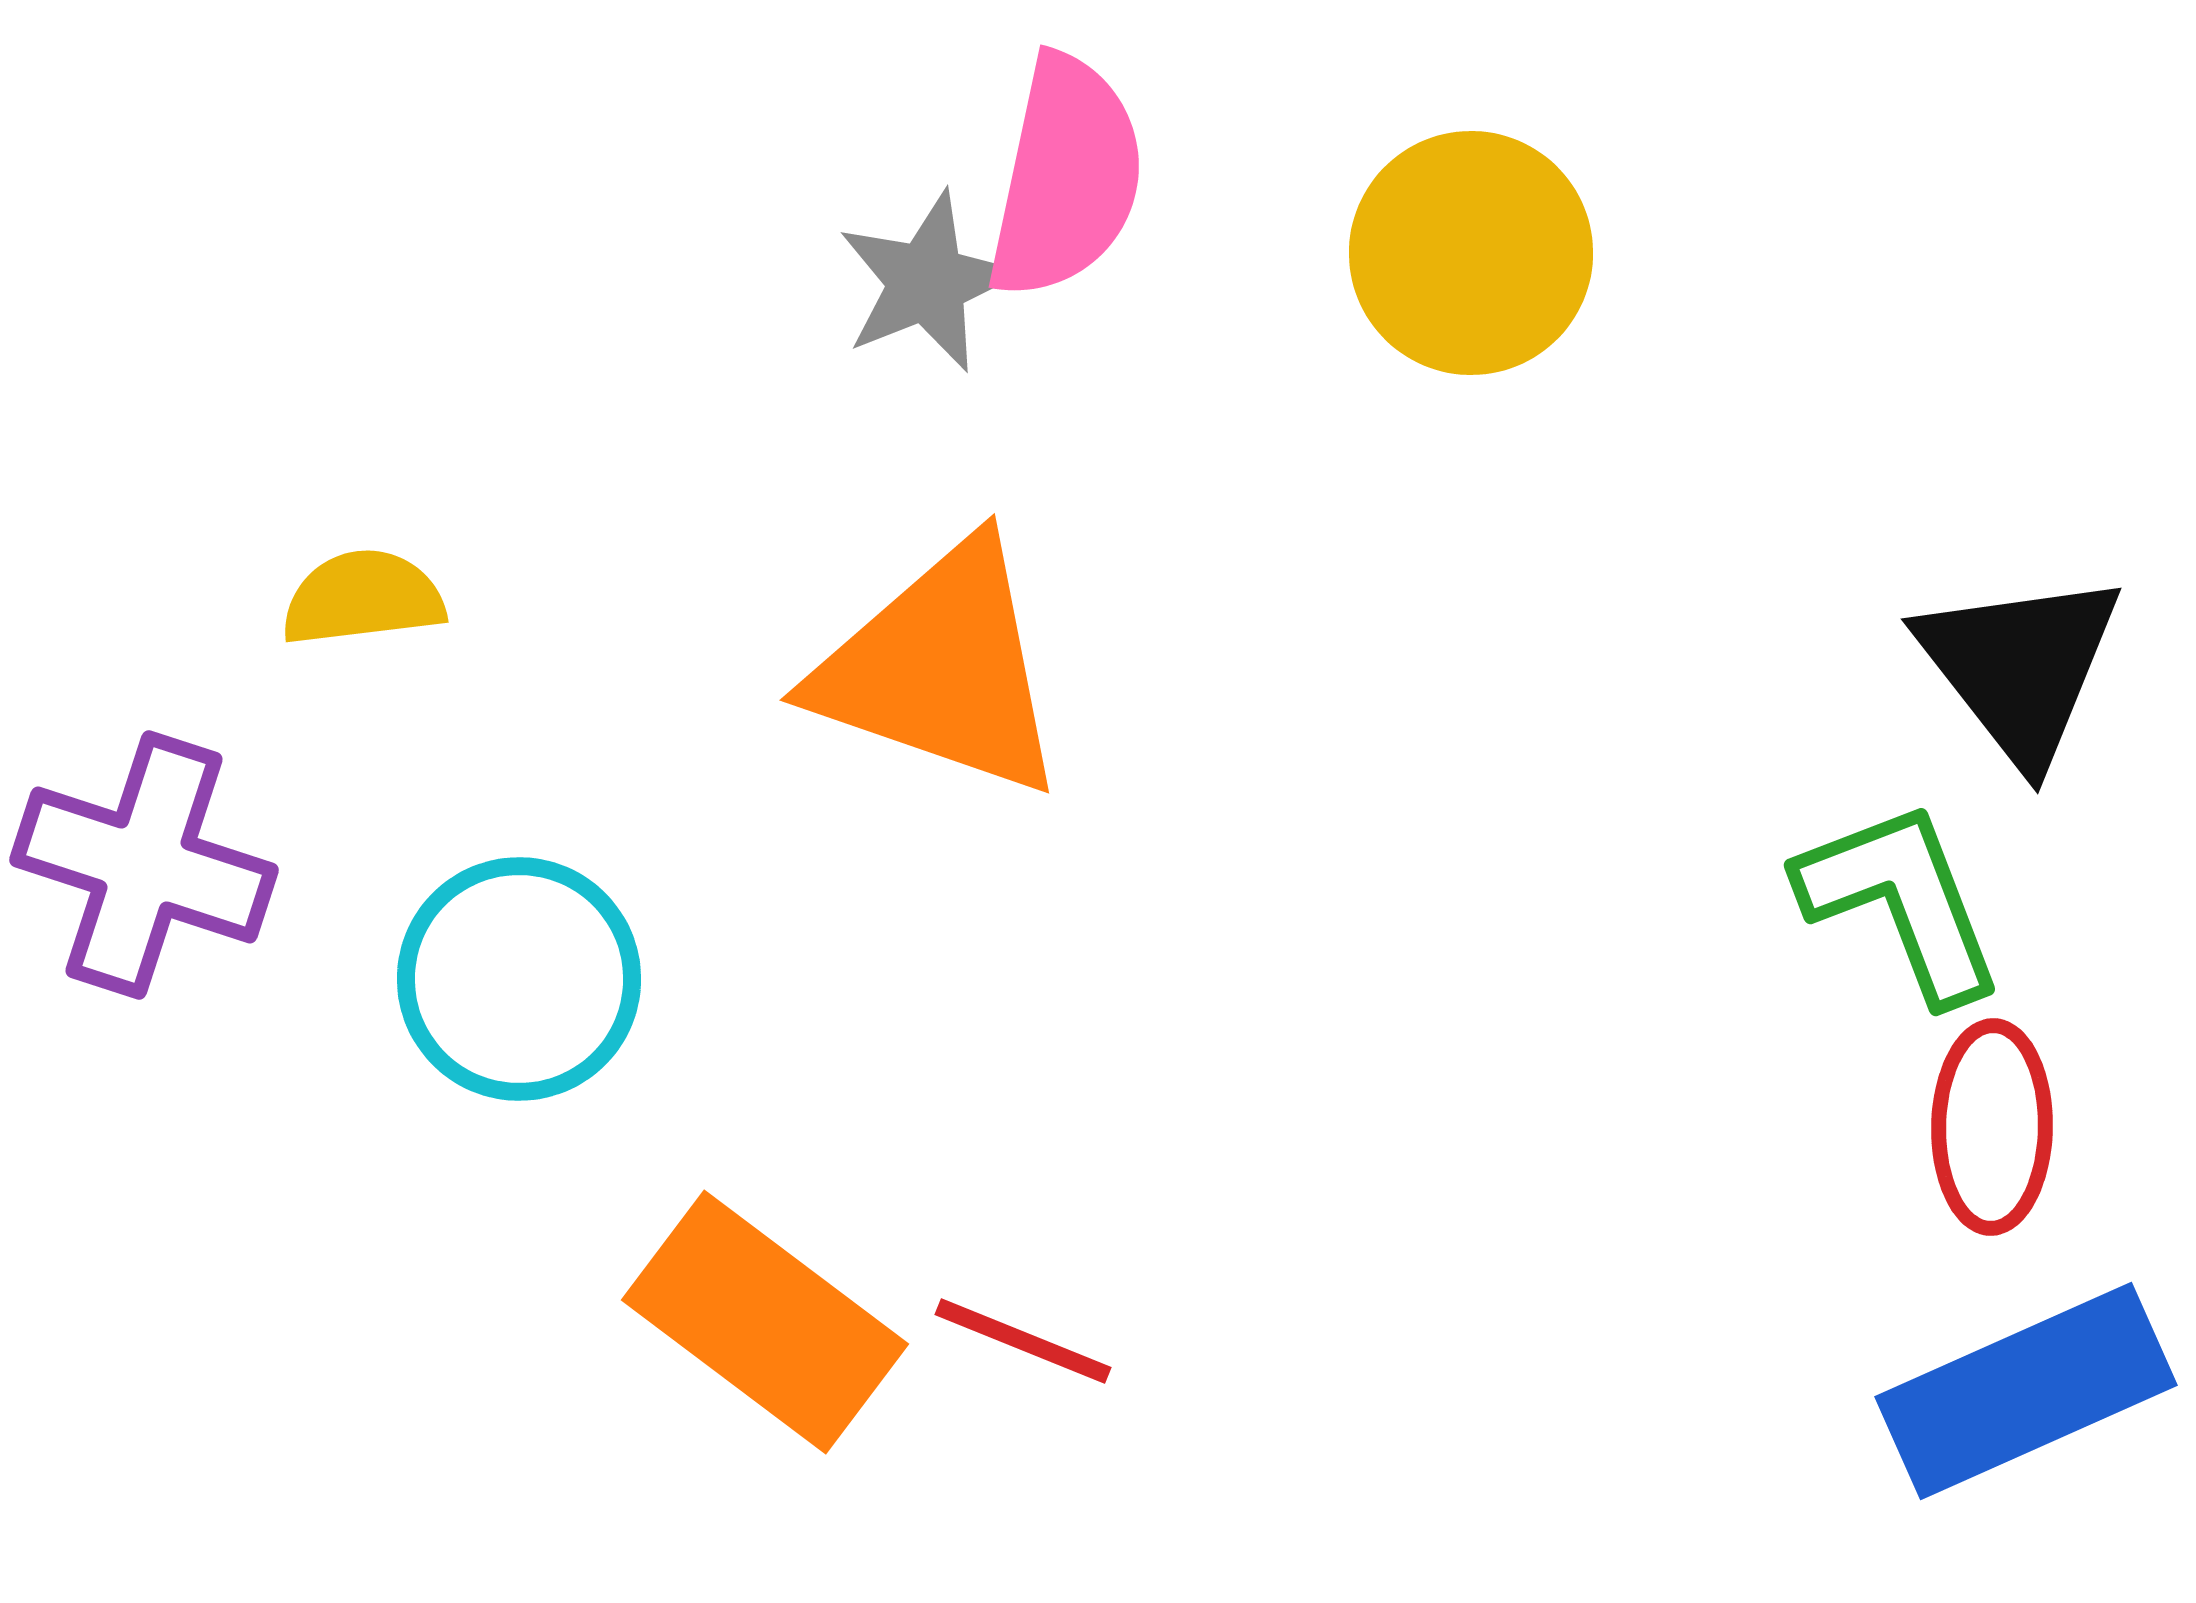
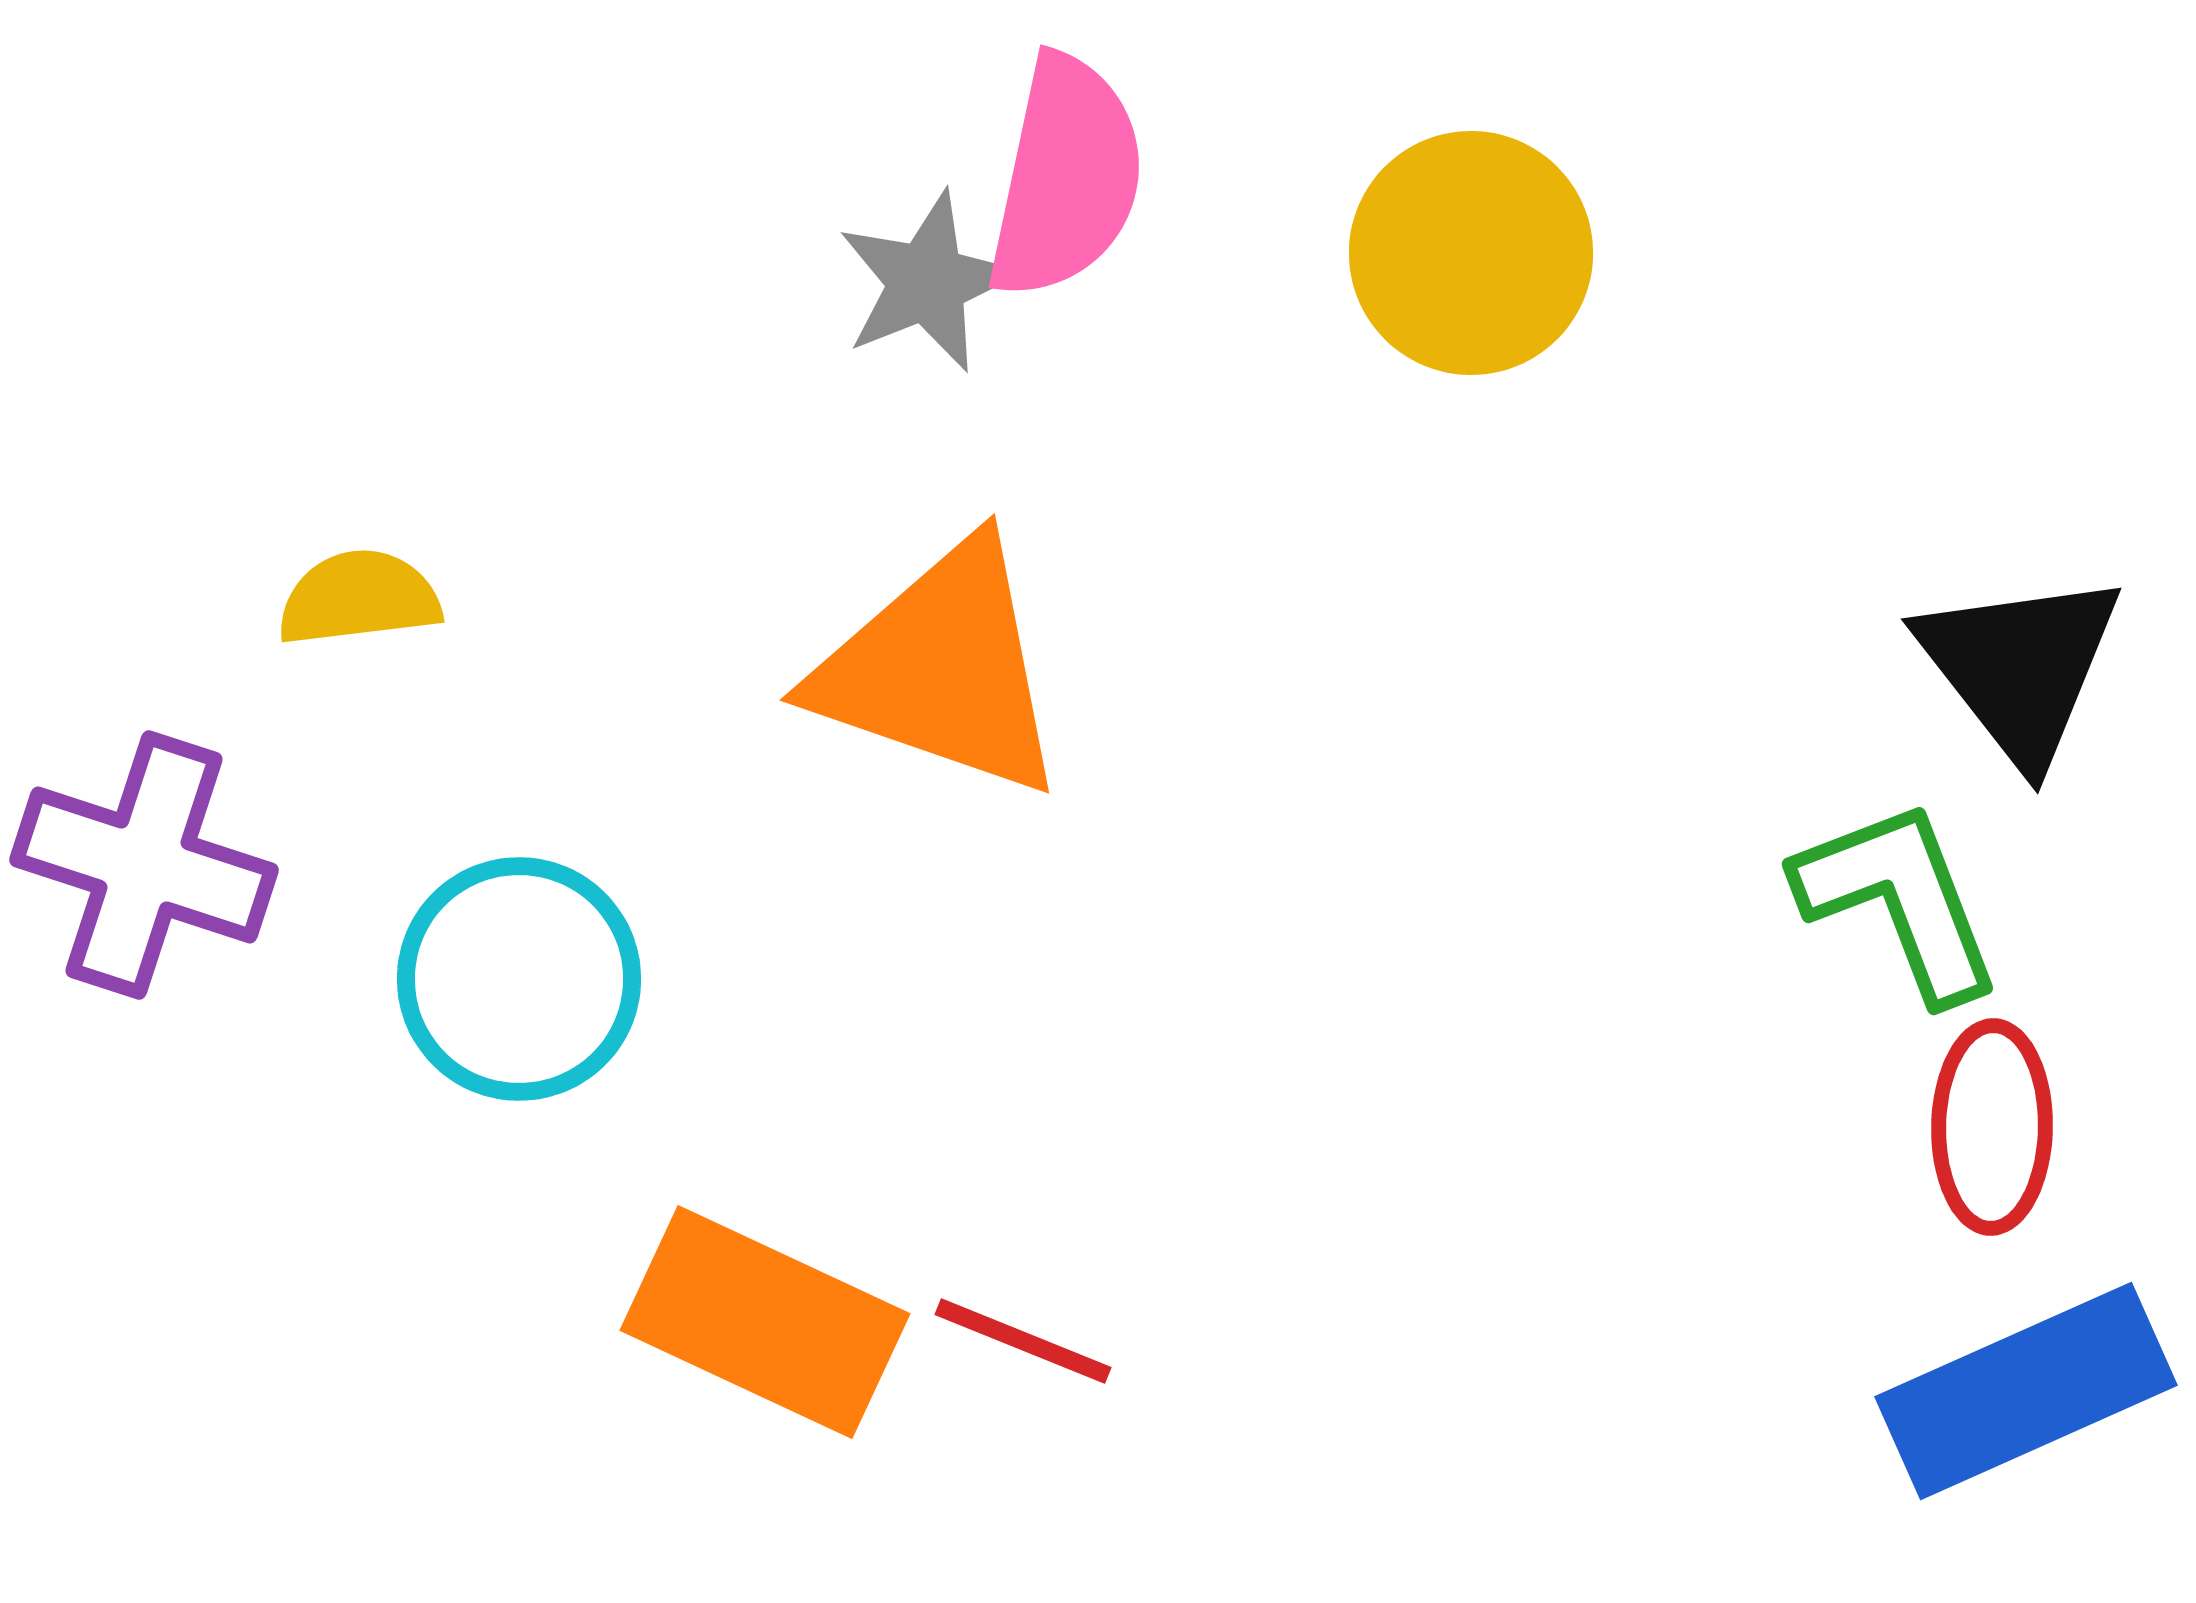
yellow semicircle: moved 4 px left
green L-shape: moved 2 px left, 1 px up
orange rectangle: rotated 12 degrees counterclockwise
